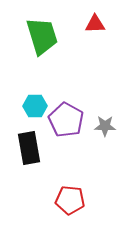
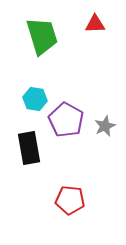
cyan hexagon: moved 7 px up; rotated 10 degrees clockwise
gray star: rotated 25 degrees counterclockwise
